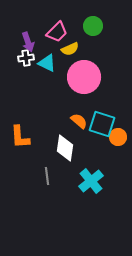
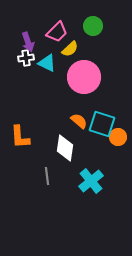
yellow semicircle: rotated 18 degrees counterclockwise
